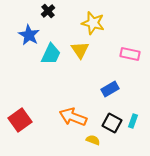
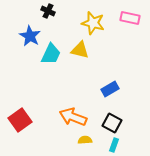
black cross: rotated 24 degrees counterclockwise
blue star: moved 1 px right, 1 px down
yellow triangle: rotated 42 degrees counterclockwise
pink rectangle: moved 36 px up
cyan rectangle: moved 19 px left, 24 px down
yellow semicircle: moved 8 px left; rotated 24 degrees counterclockwise
